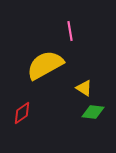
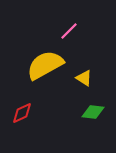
pink line: moved 1 px left; rotated 54 degrees clockwise
yellow triangle: moved 10 px up
red diamond: rotated 10 degrees clockwise
